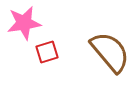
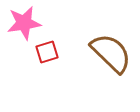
brown semicircle: moved 1 px right, 1 px down; rotated 6 degrees counterclockwise
